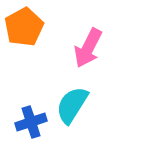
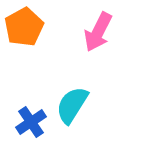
pink arrow: moved 10 px right, 16 px up
blue cross: rotated 16 degrees counterclockwise
